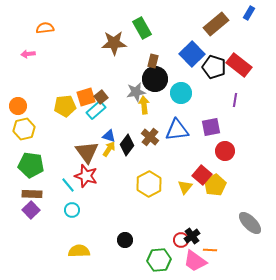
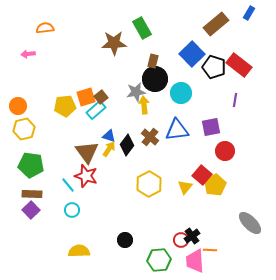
pink trapezoid at (195, 261): rotated 50 degrees clockwise
